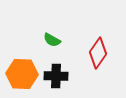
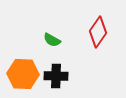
red diamond: moved 21 px up
orange hexagon: moved 1 px right
